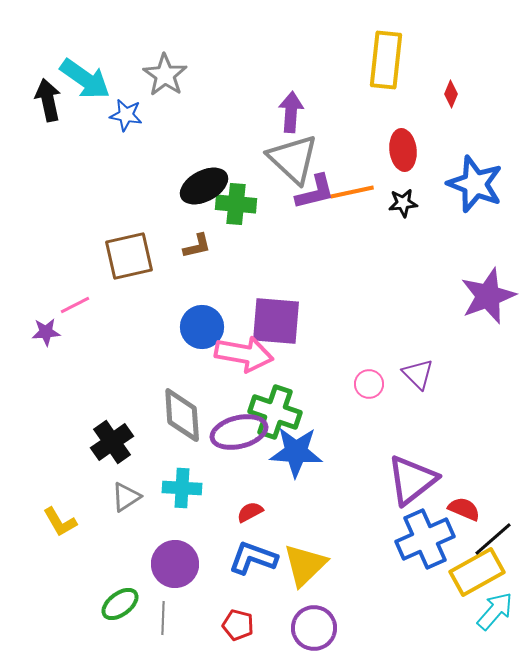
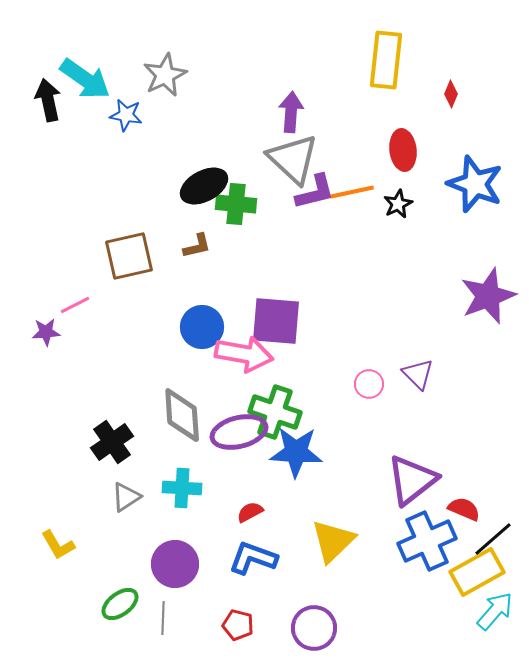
gray star at (165, 75): rotated 12 degrees clockwise
black star at (403, 203): moved 5 px left, 1 px down; rotated 20 degrees counterclockwise
yellow L-shape at (60, 522): moved 2 px left, 23 px down
blue cross at (425, 539): moved 2 px right, 2 px down
yellow triangle at (305, 565): moved 28 px right, 24 px up
